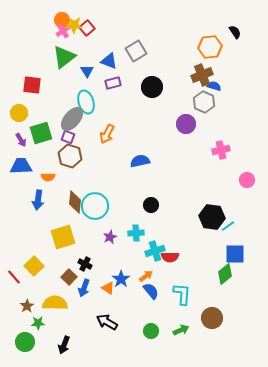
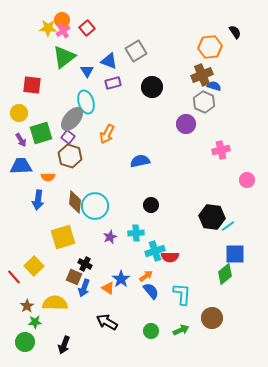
yellow star at (74, 25): moved 26 px left, 3 px down
purple square at (68, 137): rotated 16 degrees clockwise
brown square at (69, 277): moved 5 px right; rotated 21 degrees counterclockwise
green star at (38, 323): moved 3 px left, 1 px up
